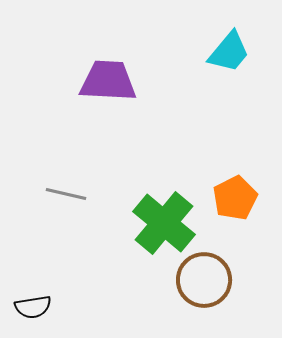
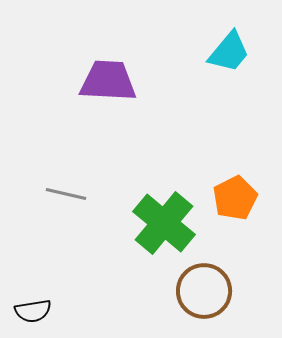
brown circle: moved 11 px down
black semicircle: moved 4 px down
